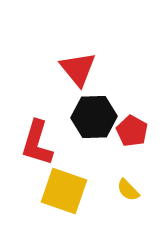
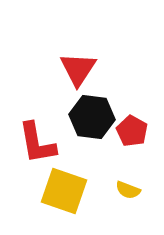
red triangle: rotated 12 degrees clockwise
black hexagon: moved 2 px left; rotated 9 degrees clockwise
red L-shape: rotated 27 degrees counterclockwise
yellow semicircle: rotated 25 degrees counterclockwise
